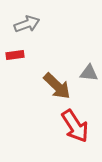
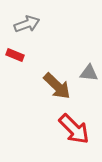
red rectangle: rotated 30 degrees clockwise
red arrow: moved 1 px left, 3 px down; rotated 12 degrees counterclockwise
